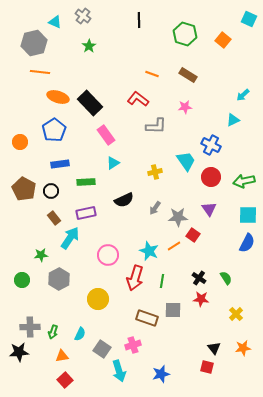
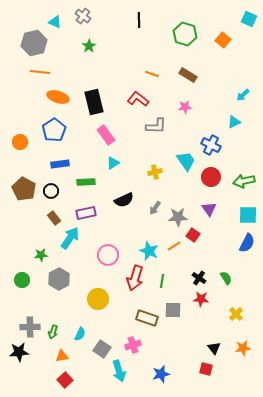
black rectangle at (90, 103): moved 4 px right, 1 px up; rotated 30 degrees clockwise
cyan triangle at (233, 120): moved 1 px right, 2 px down
red square at (207, 367): moved 1 px left, 2 px down
